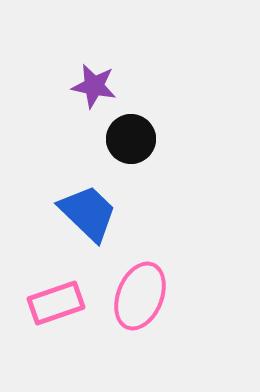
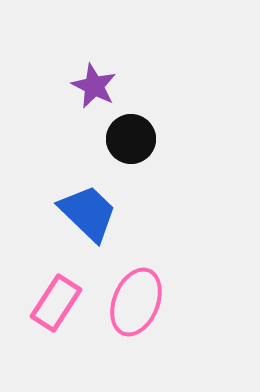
purple star: rotated 15 degrees clockwise
pink ellipse: moved 4 px left, 6 px down
pink rectangle: rotated 38 degrees counterclockwise
